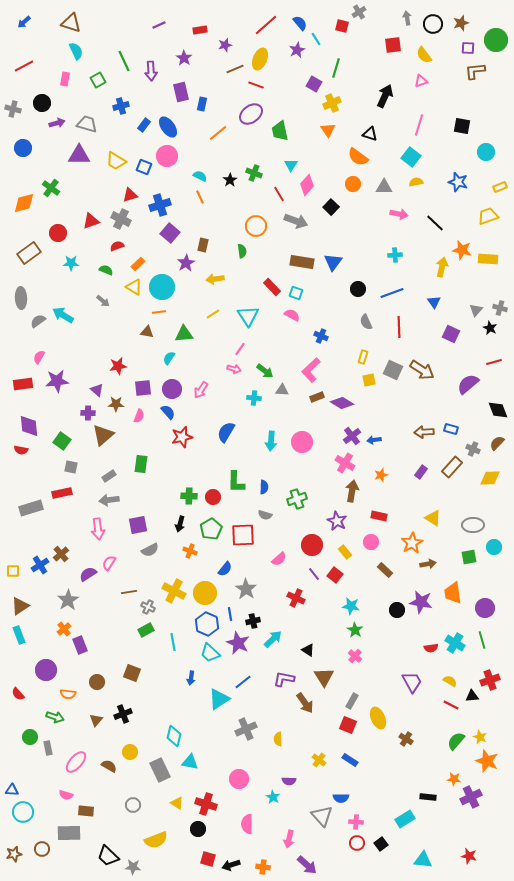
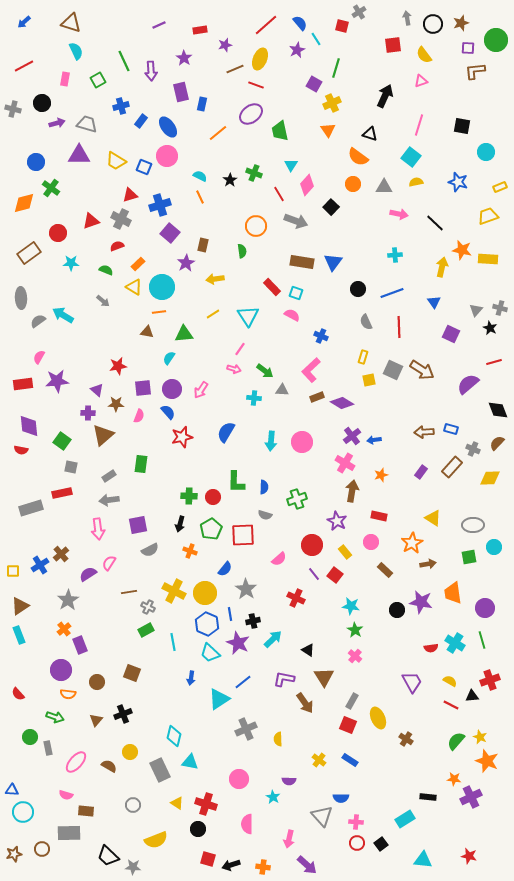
blue rectangle at (144, 125): moved 3 px left, 4 px up
blue circle at (23, 148): moved 13 px right, 14 px down
purple circle at (46, 670): moved 15 px right
